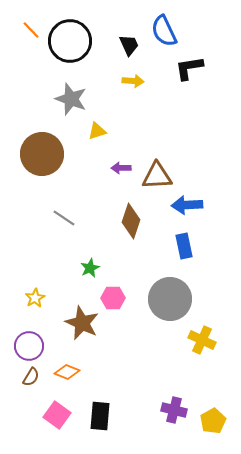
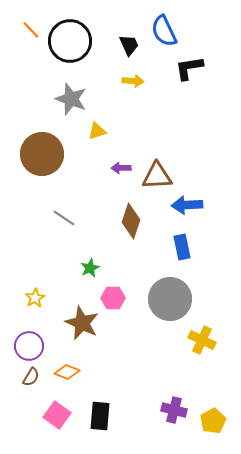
blue rectangle: moved 2 px left, 1 px down
